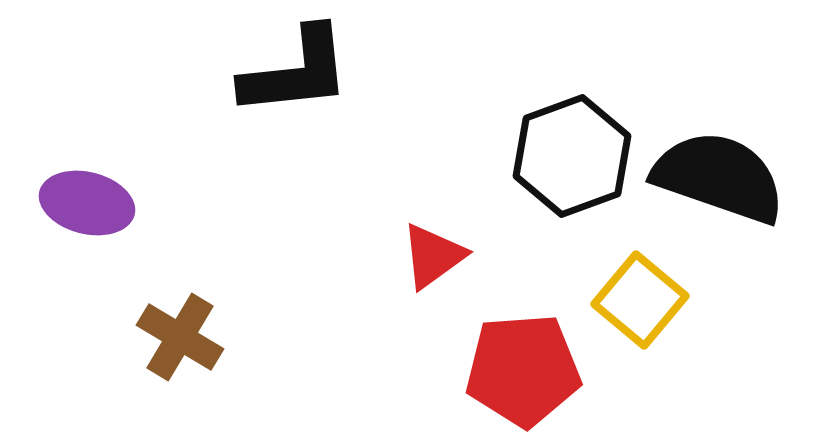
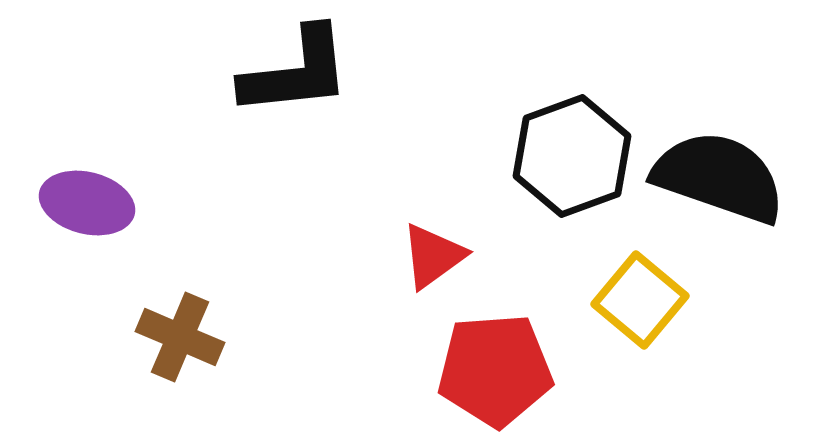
brown cross: rotated 8 degrees counterclockwise
red pentagon: moved 28 px left
